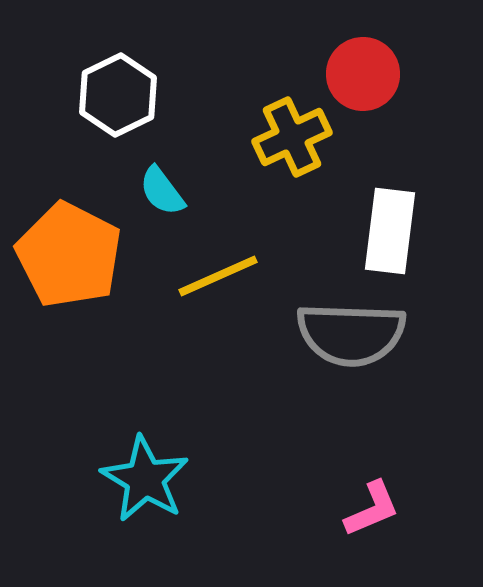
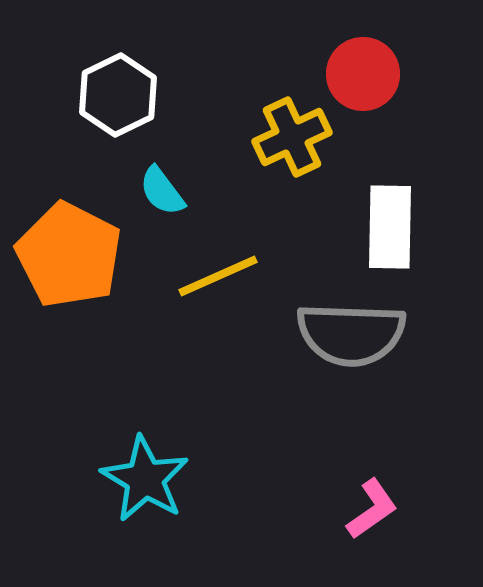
white rectangle: moved 4 px up; rotated 6 degrees counterclockwise
pink L-shape: rotated 12 degrees counterclockwise
